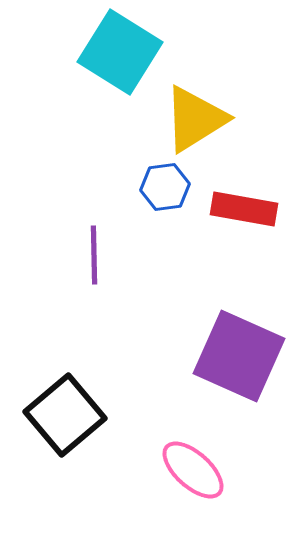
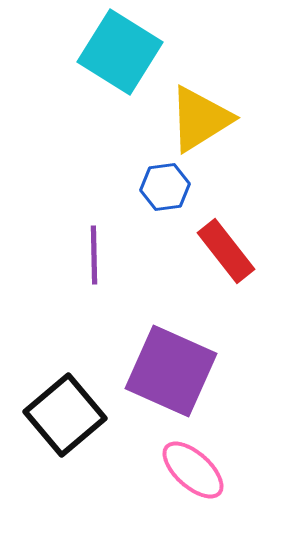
yellow triangle: moved 5 px right
red rectangle: moved 18 px left, 42 px down; rotated 42 degrees clockwise
purple square: moved 68 px left, 15 px down
